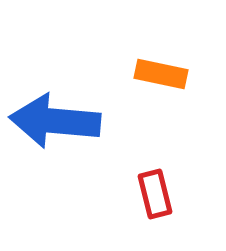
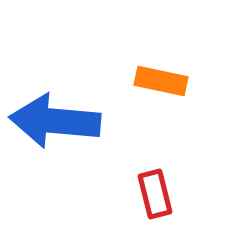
orange rectangle: moved 7 px down
